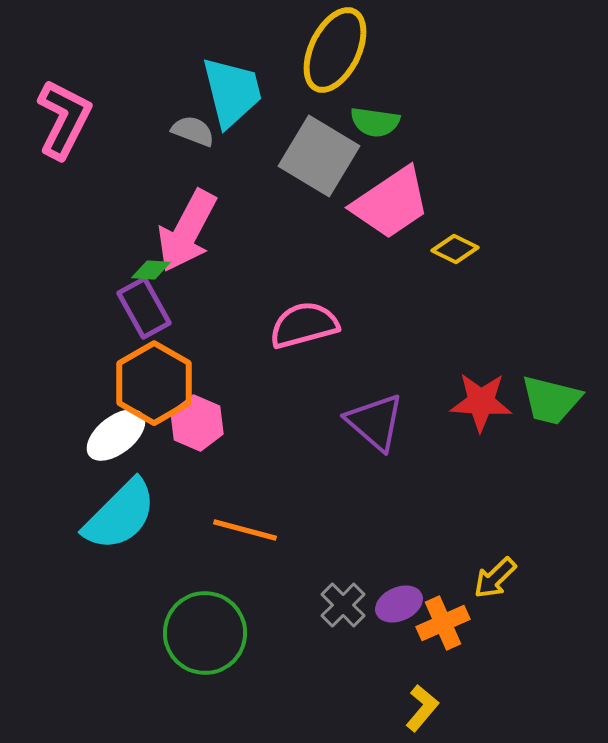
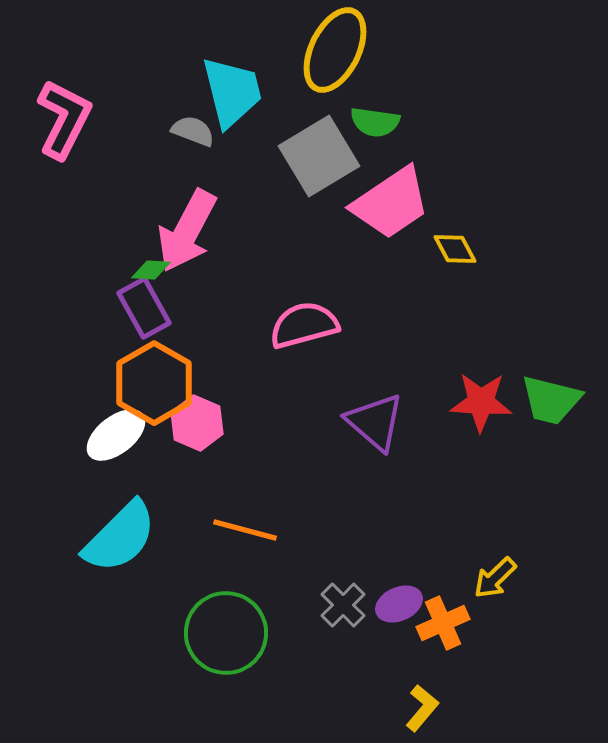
gray square: rotated 28 degrees clockwise
yellow diamond: rotated 36 degrees clockwise
cyan semicircle: moved 22 px down
green circle: moved 21 px right
